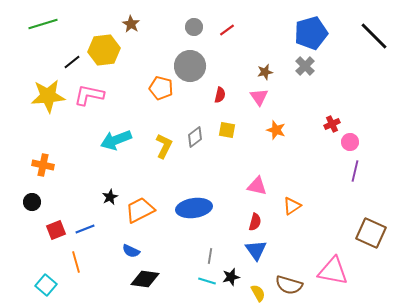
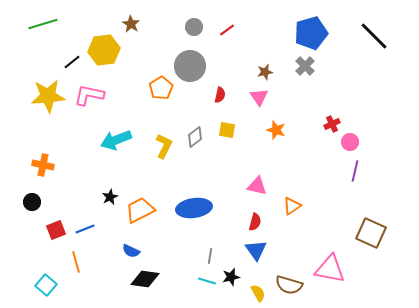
orange pentagon at (161, 88): rotated 25 degrees clockwise
pink triangle at (333, 271): moved 3 px left, 2 px up
